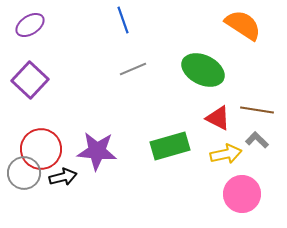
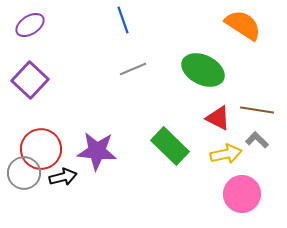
green rectangle: rotated 60 degrees clockwise
